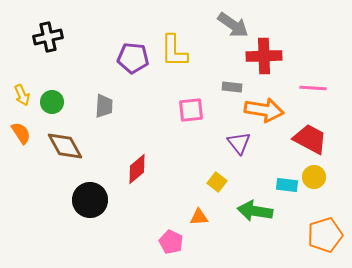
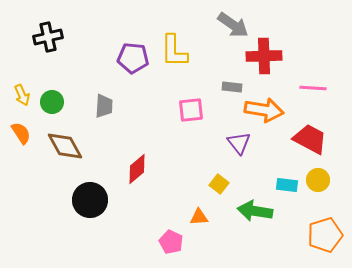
yellow circle: moved 4 px right, 3 px down
yellow square: moved 2 px right, 2 px down
